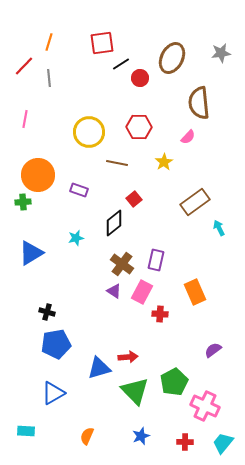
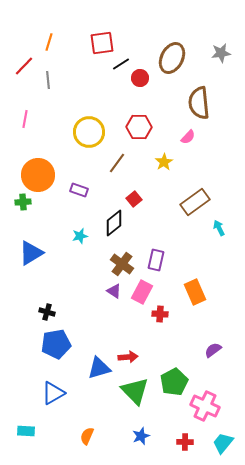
gray line at (49, 78): moved 1 px left, 2 px down
brown line at (117, 163): rotated 65 degrees counterclockwise
cyan star at (76, 238): moved 4 px right, 2 px up
